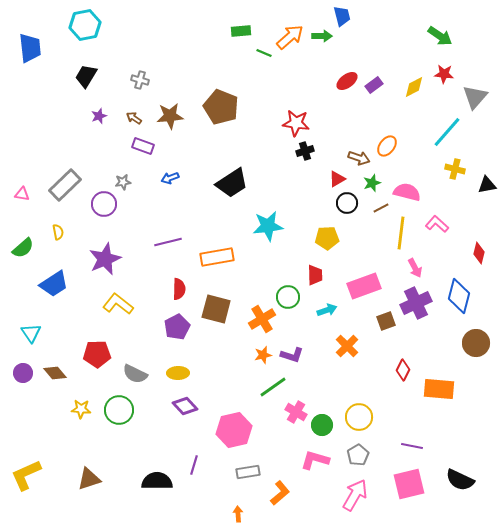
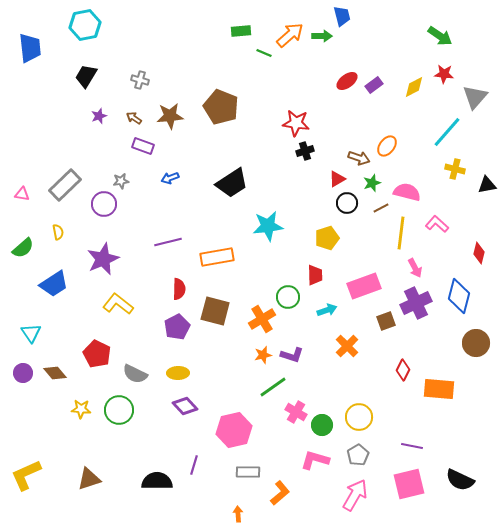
orange arrow at (290, 37): moved 2 px up
gray star at (123, 182): moved 2 px left, 1 px up
yellow pentagon at (327, 238): rotated 15 degrees counterclockwise
purple star at (105, 259): moved 2 px left
brown square at (216, 309): moved 1 px left, 2 px down
red pentagon at (97, 354): rotated 28 degrees clockwise
gray rectangle at (248, 472): rotated 10 degrees clockwise
